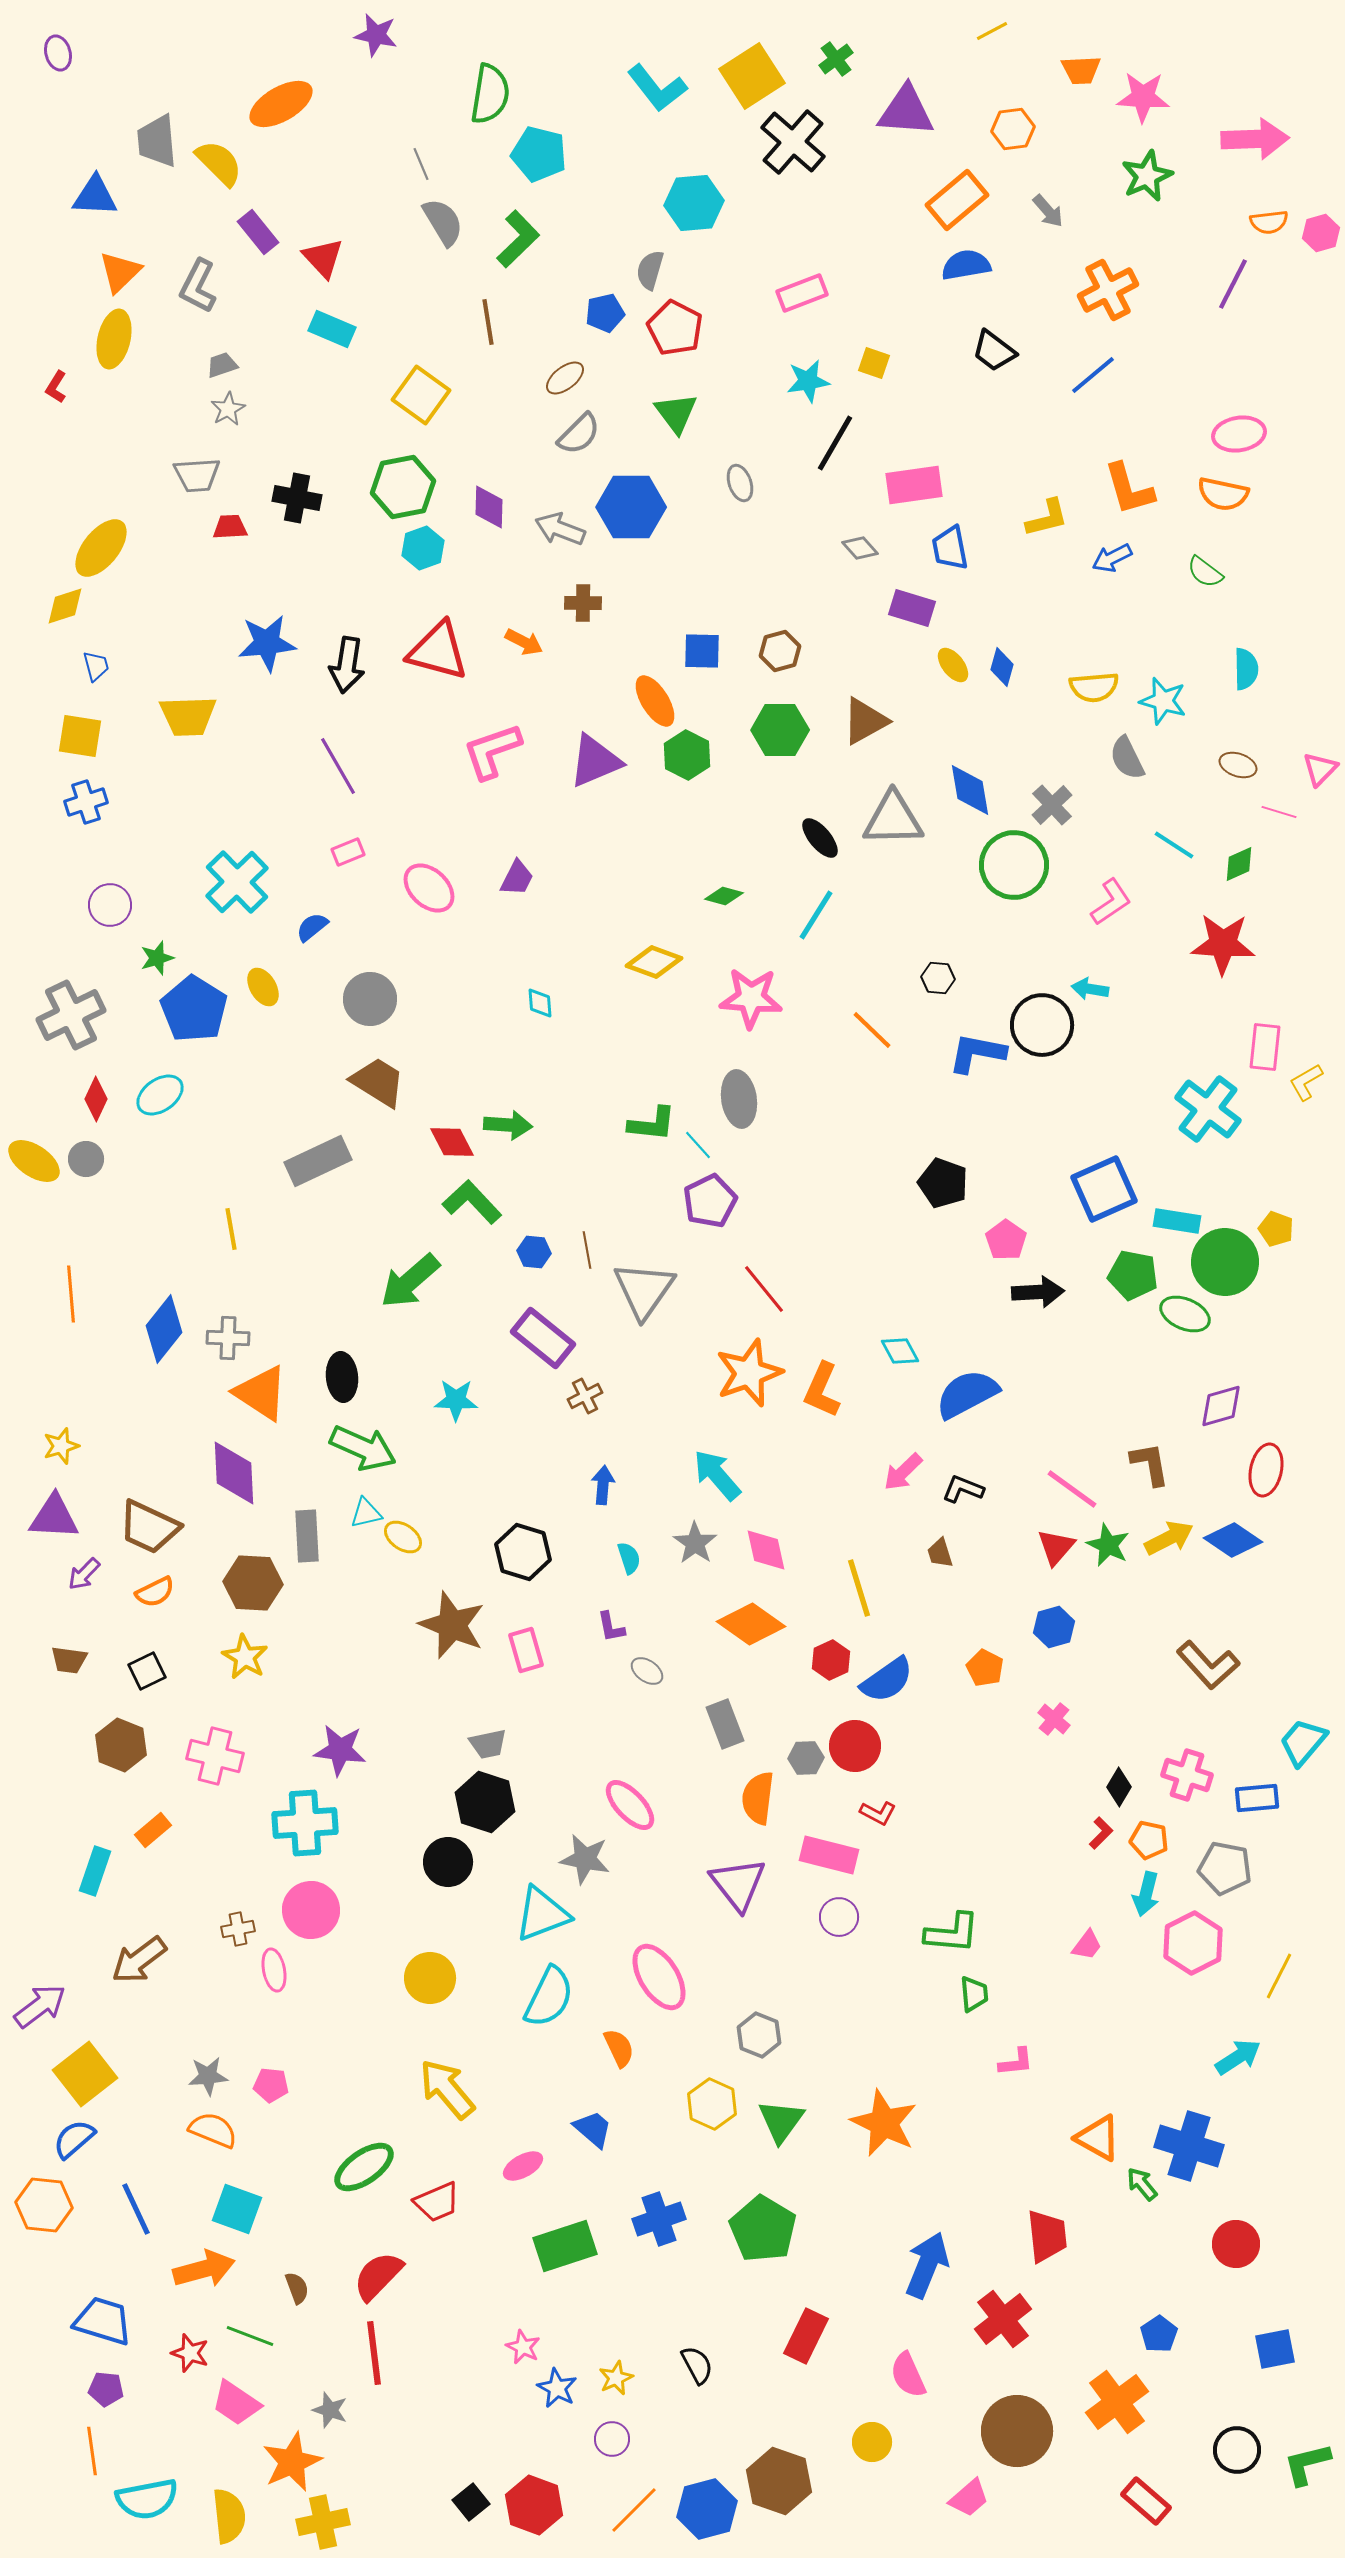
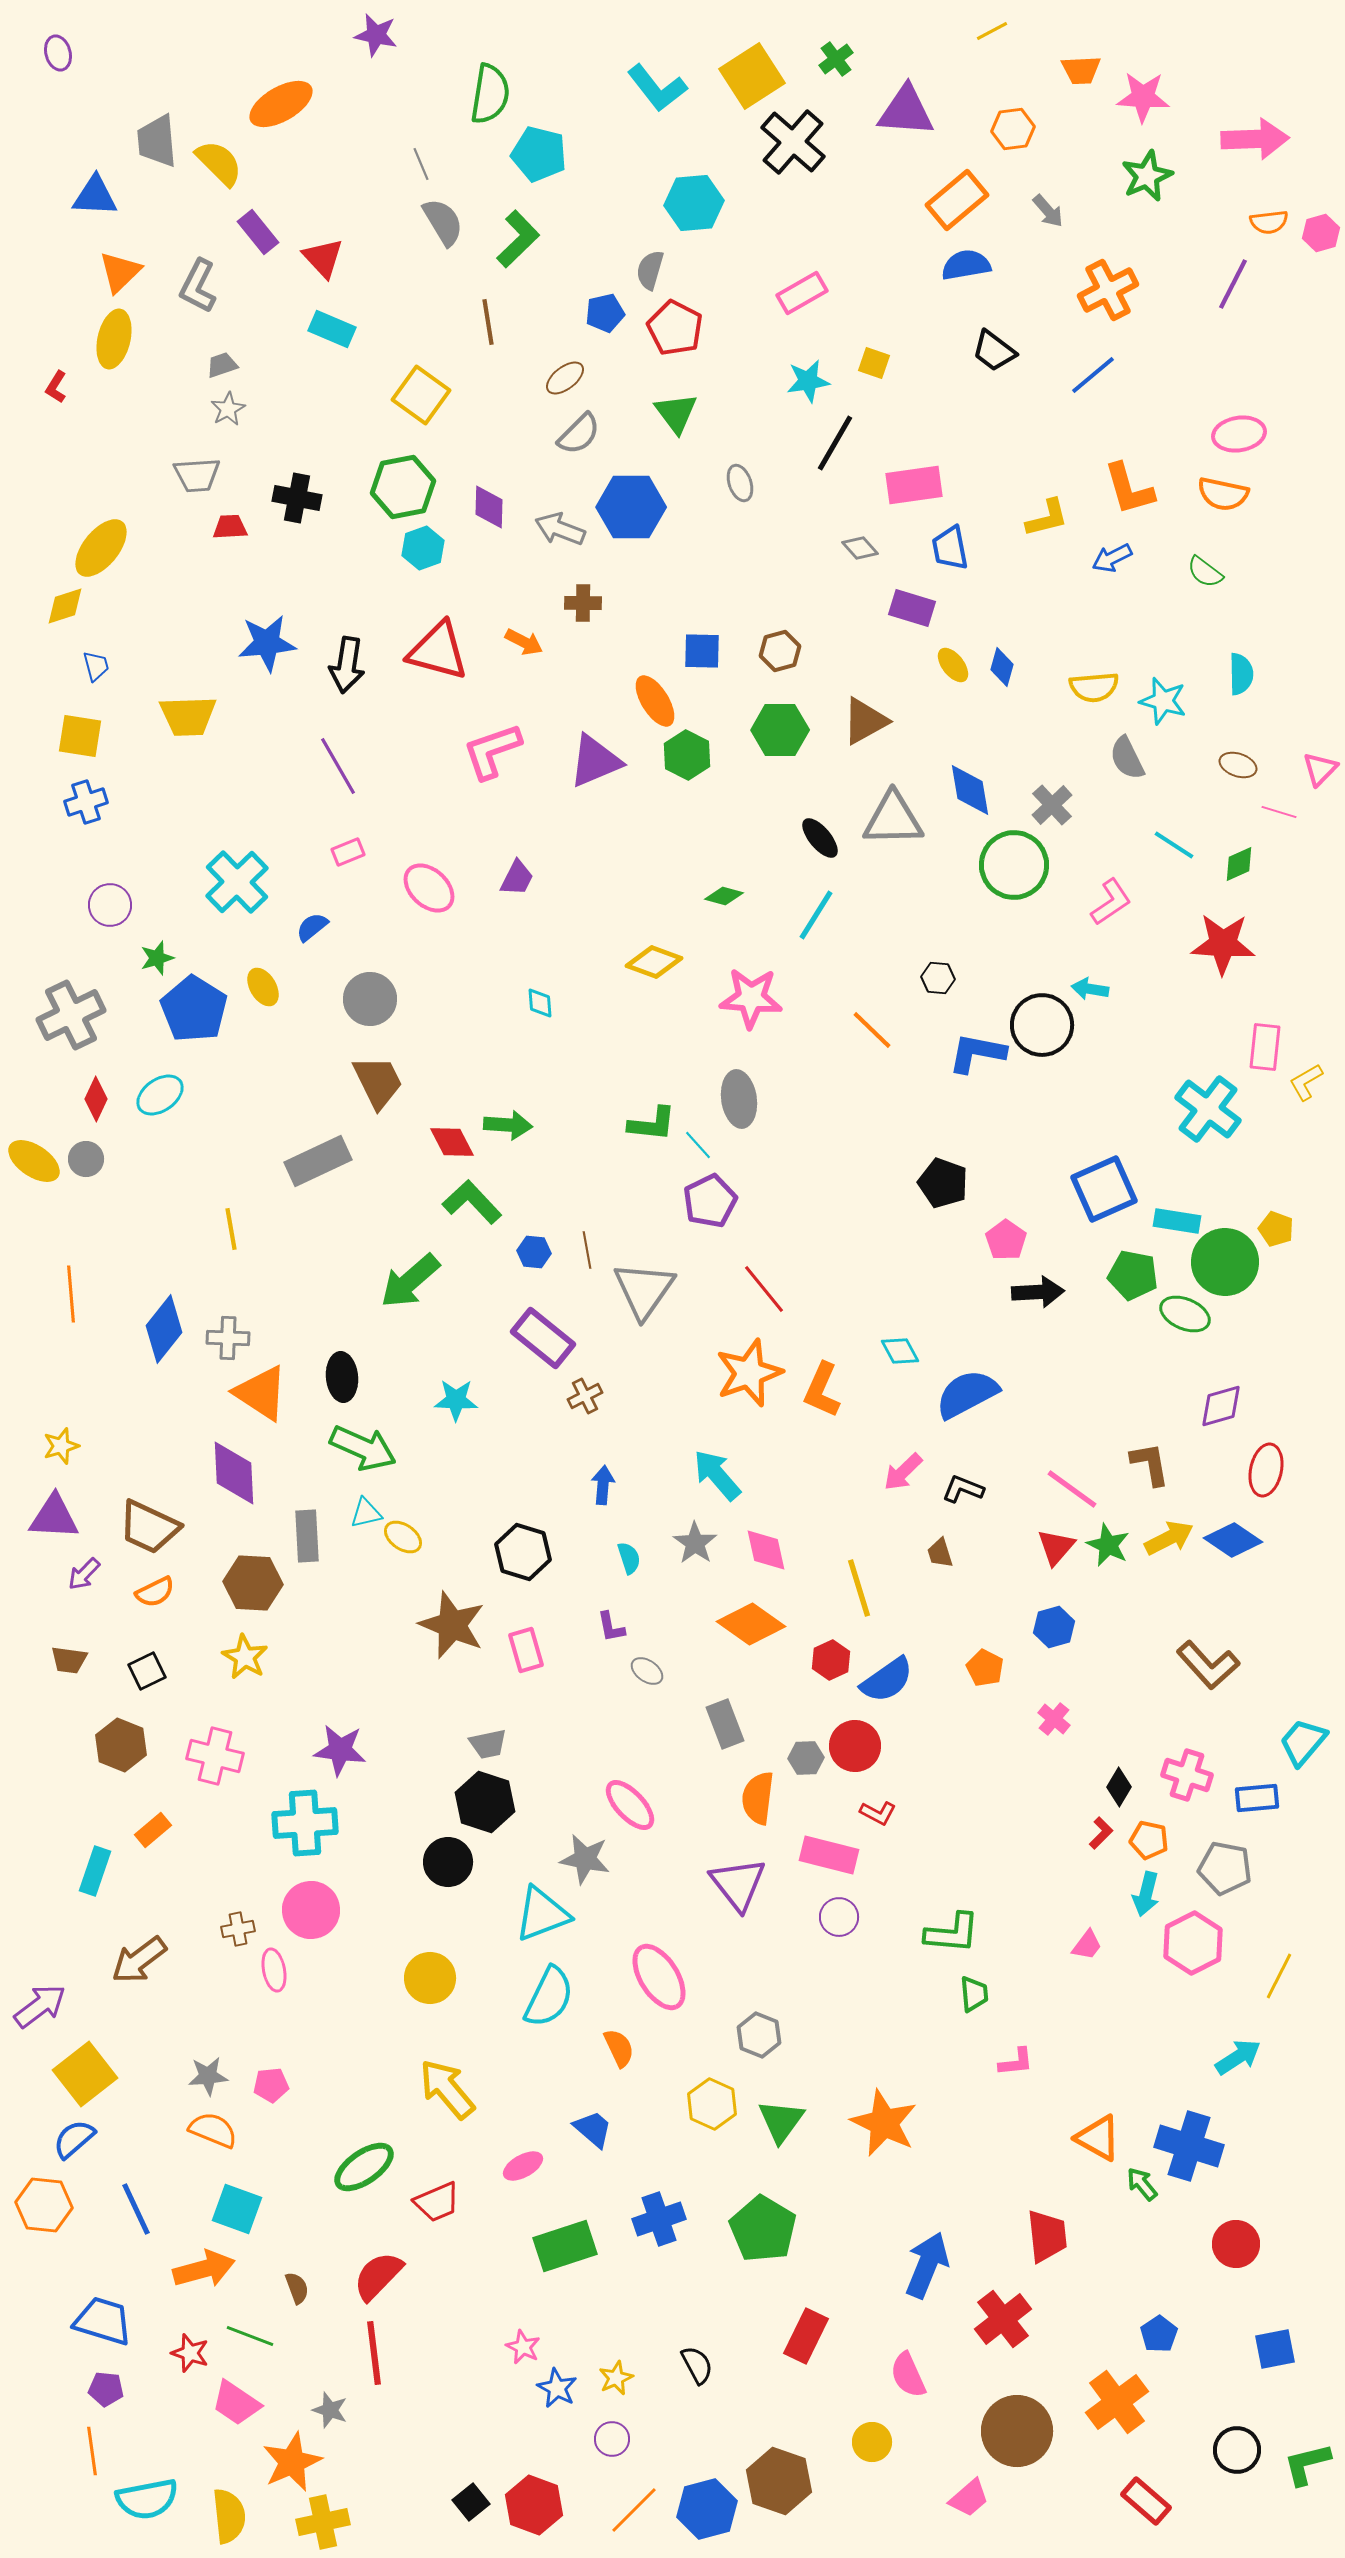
pink rectangle at (802, 293): rotated 9 degrees counterclockwise
cyan semicircle at (1246, 669): moved 5 px left, 5 px down
brown trapezoid at (378, 1082): rotated 32 degrees clockwise
pink pentagon at (271, 2085): rotated 12 degrees counterclockwise
